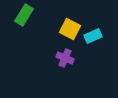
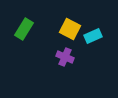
green rectangle: moved 14 px down
purple cross: moved 1 px up
